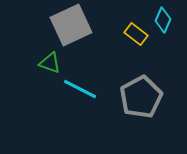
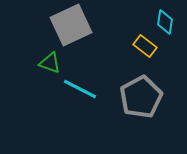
cyan diamond: moved 2 px right, 2 px down; rotated 15 degrees counterclockwise
yellow rectangle: moved 9 px right, 12 px down
